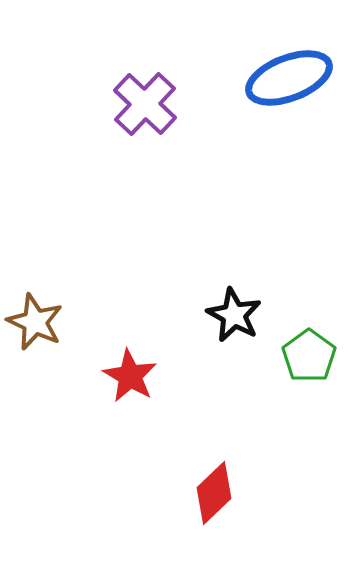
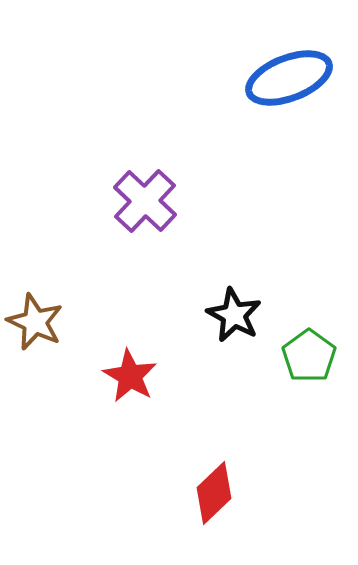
purple cross: moved 97 px down
